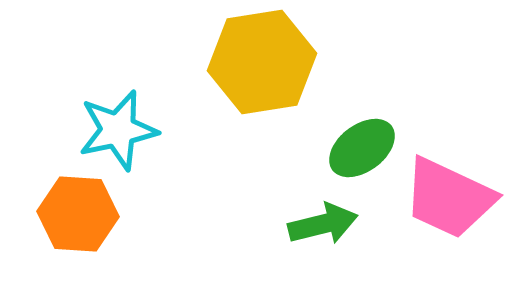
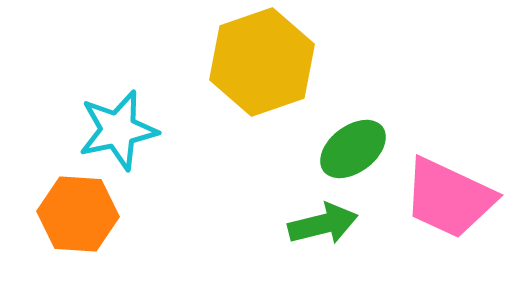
yellow hexagon: rotated 10 degrees counterclockwise
green ellipse: moved 9 px left, 1 px down
